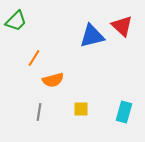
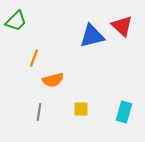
orange line: rotated 12 degrees counterclockwise
